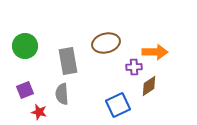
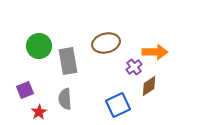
green circle: moved 14 px right
purple cross: rotated 35 degrees counterclockwise
gray semicircle: moved 3 px right, 5 px down
red star: rotated 28 degrees clockwise
